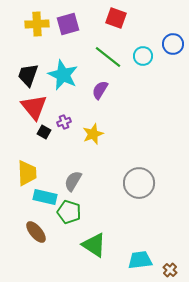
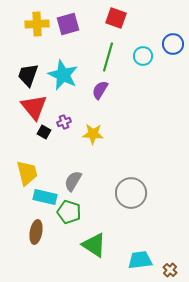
green line: rotated 68 degrees clockwise
yellow star: rotated 25 degrees clockwise
yellow trapezoid: rotated 12 degrees counterclockwise
gray circle: moved 8 px left, 10 px down
brown ellipse: rotated 50 degrees clockwise
